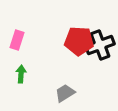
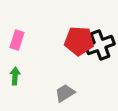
green arrow: moved 6 px left, 2 px down
